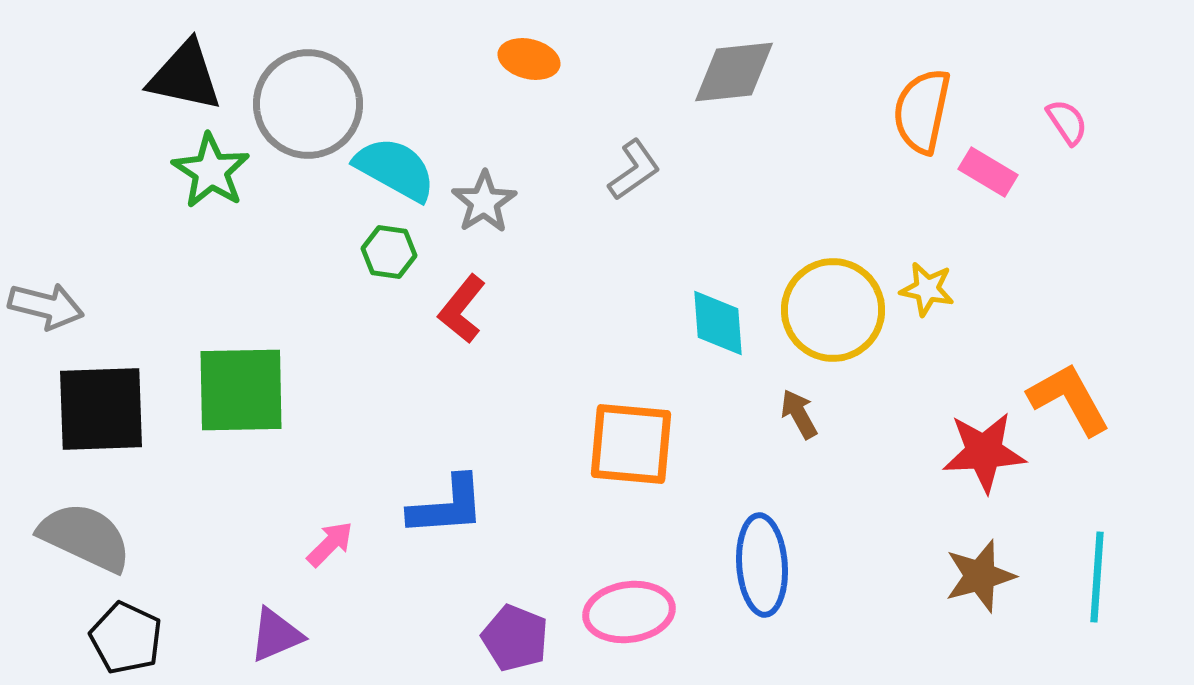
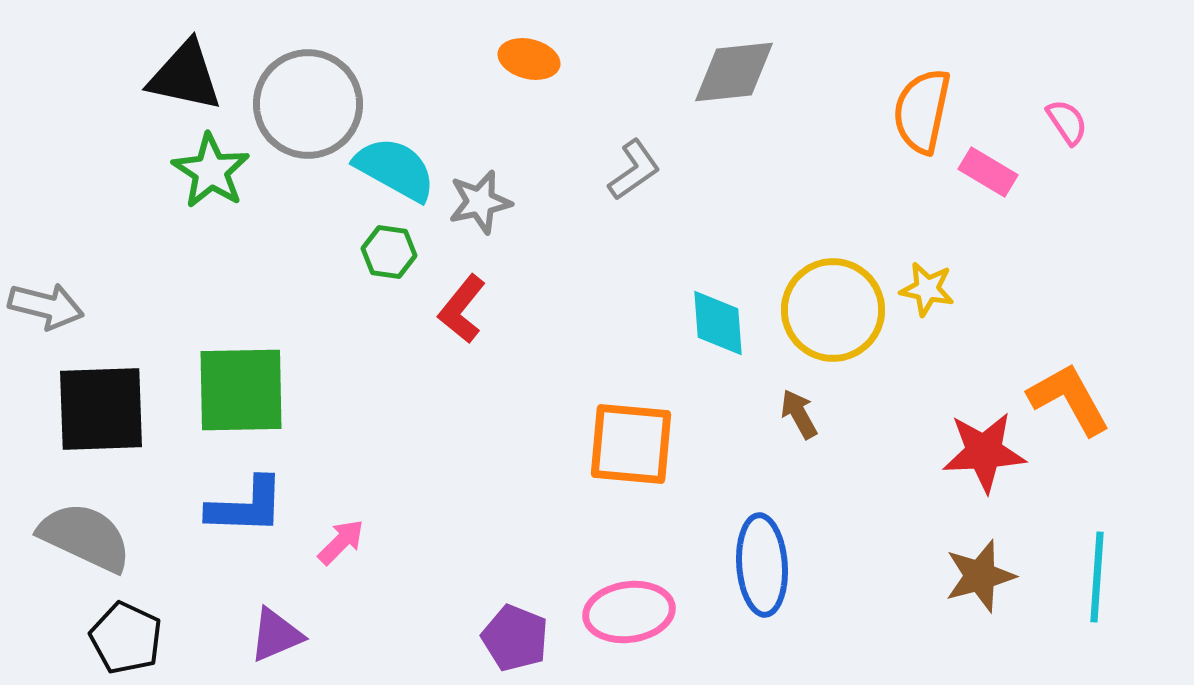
gray star: moved 4 px left; rotated 20 degrees clockwise
blue L-shape: moved 201 px left; rotated 6 degrees clockwise
pink arrow: moved 11 px right, 2 px up
